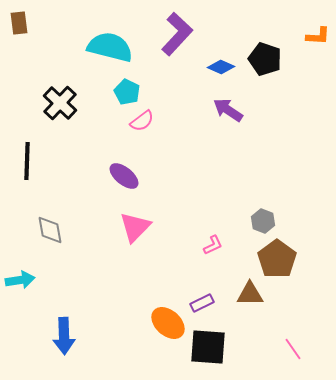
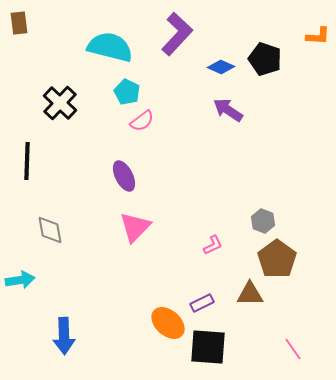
purple ellipse: rotated 24 degrees clockwise
